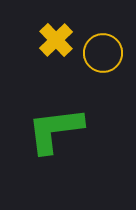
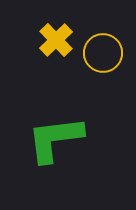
green L-shape: moved 9 px down
